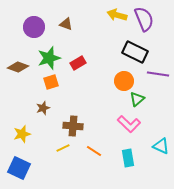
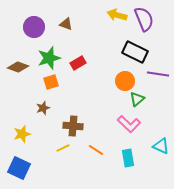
orange circle: moved 1 px right
orange line: moved 2 px right, 1 px up
